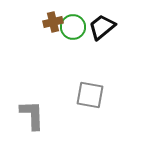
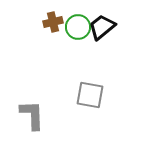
green circle: moved 5 px right
